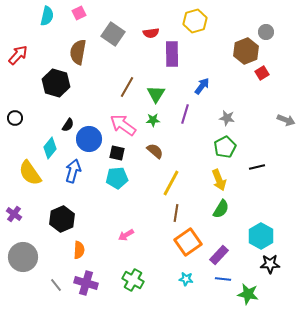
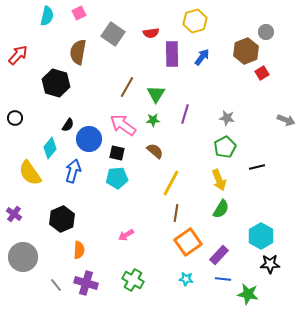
blue arrow at (202, 86): moved 29 px up
